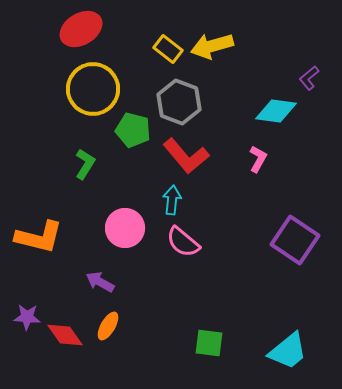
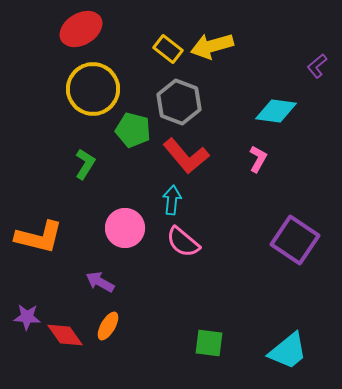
purple L-shape: moved 8 px right, 12 px up
